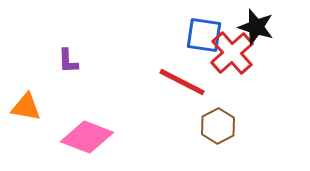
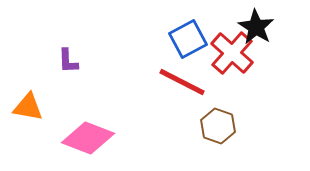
black star: rotated 15 degrees clockwise
blue square: moved 16 px left, 4 px down; rotated 36 degrees counterclockwise
red cross: rotated 6 degrees counterclockwise
orange triangle: moved 2 px right
brown hexagon: rotated 12 degrees counterclockwise
pink diamond: moved 1 px right, 1 px down
